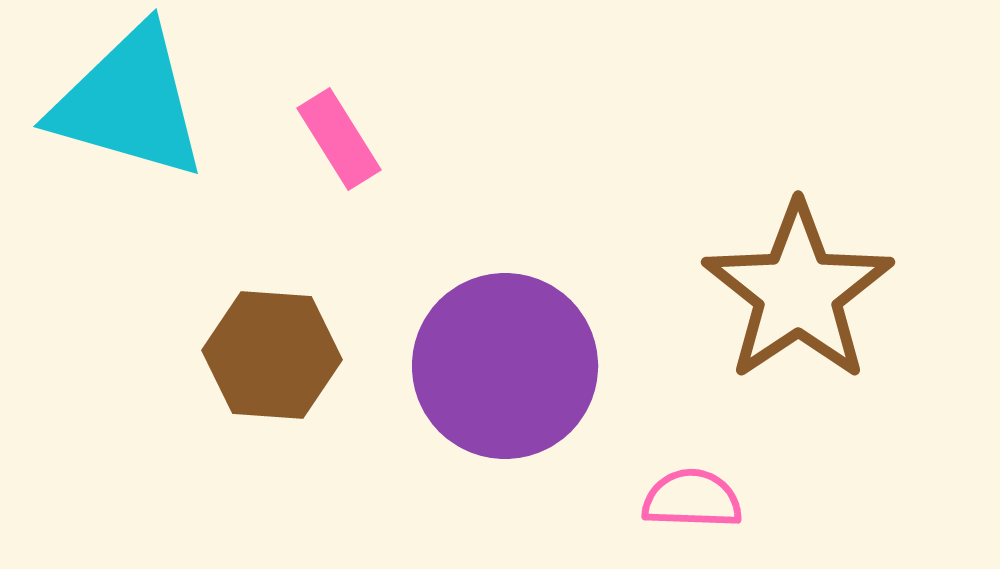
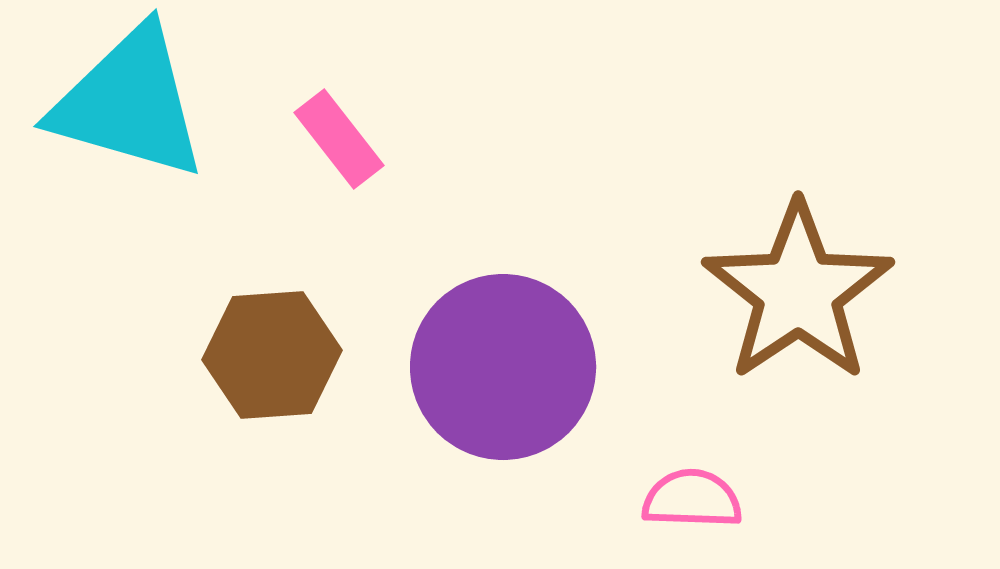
pink rectangle: rotated 6 degrees counterclockwise
brown hexagon: rotated 8 degrees counterclockwise
purple circle: moved 2 px left, 1 px down
